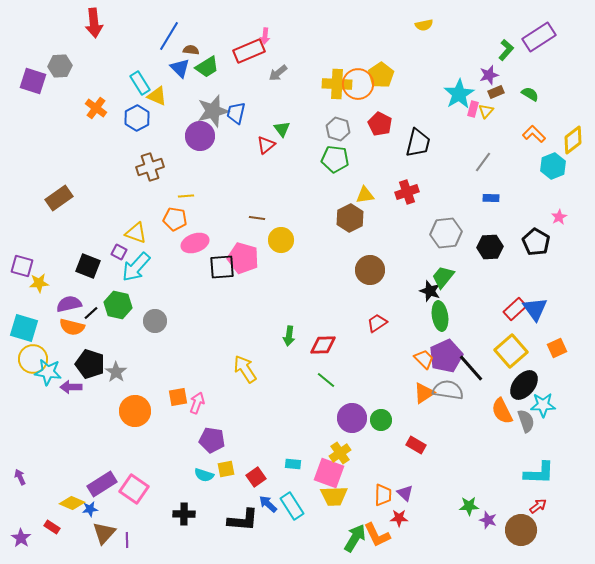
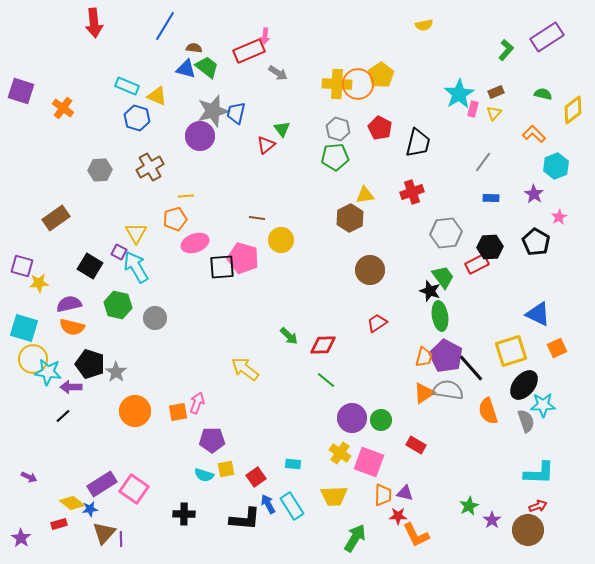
blue line at (169, 36): moved 4 px left, 10 px up
purple rectangle at (539, 37): moved 8 px right
brown semicircle at (191, 50): moved 3 px right, 2 px up
gray hexagon at (60, 66): moved 40 px right, 104 px down
green trapezoid at (207, 67): rotated 110 degrees counterclockwise
blue triangle at (180, 68): moved 6 px right, 1 px down; rotated 30 degrees counterclockwise
gray arrow at (278, 73): rotated 108 degrees counterclockwise
purple star at (489, 75): moved 45 px right, 119 px down; rotated 24 degrees counterclockwise
purple square at (33, 81): moved 12 px left, 10 px down
cyan rectangle at (140, 83): moved 13 px left, 3 px down; rotated 35 degrees counterclockwise
green semicircle at (530, 94): moved 13 px right; rotated 18 degrees counterclockwise
orange cross at (96, 108): moved 33 px left
yellow triangle at (486, 111): moved 8 px right, 2 px down
blue hexagon at (137, 118): rotated 15 degrees counterclockwise
red pentagon at (380, 124): moved 4 px down
yellow diamond at (573, 140): moved 30 px up
green pentagon at (335, 159): moved 2 px up; rotated 12 degrees counterclockwise
cyan hexagon at (553, 166): moved 3 px right
brown cross at (150, 167): rotated 12 degrees counterclockwise
red cross at (407, 192): moved 5 px right
brown rectangle at (59, 198): moved 3 px left, 20 px down
orange pentagon at (175, 219): rotated 25 degrees counterclockwise
yellow triangle at (136, 233): rotated 40 degrees clockwise
black square at (88, 266): moved 2 px right; rotated 10 degrees clockwise
cyan arrow at (136, 267): rotated 108 degrees clockwise
green trapezoid at (443, 277): rotated 105 degrees clockwise
red rectangle at (515, 309): moved 38 px left, 45 px up; rotated 15 degrees clockwise
blue triangle at (535, 309): moved 3 px right, 5 px down; rotated 28 degrees counterclockwise
black line at (91, 313): moved 28 px left, 103 px down
gray circle at (155, 321): moved 3 px up
green arrow at (289, 336): rotated 54 degrees counterclockwise
yellow square at (511, 351): rotated 24 degrees clockwise
purple pentagon at (446, 356): rotated 20 degrees counterclockwise
orange trapezoid at (424, 359): moved 2 px up; rotated 60 degrees clockwise
yellow arrow at (245, 369): rotated 20 degrees counterclockwise
orange square at (178, 397): moved 15 px down
orange semicircle at (502, 411): moved 14 px left; rotated 8 degrees clockwise
purple pentagon at (212, 440): rotated 10 degrees counterclockwise
yellow cross at (340, 453): rotated 20 degrees counterclockwise
pink square at (329, 473): moved 40 px right, 11 px up
purple arrow at (20, 477): moved 9 px right; rotated 140 degrees clockwise
purple triangle at (405, 493): rotated 30 degrees counterclockwise
yellow diamond at (72, 503): rotated 15 degrees clockwise
blue arrow at (268, 504): rotated 18 degrees clockwise
green star at (469, 506): rotated 24 degrees counterclockwise
red arrow at (538, 506): rotated 18 degrees clockwise
red star at (399, 518): moved 1 px left, 2 px up
black L-shape at (243, 520): moved 2 px right, 1 px up
purple star at (488, 520): moved 4 px right; rotated 18 degrees clockwise
red rectangle at (52, 527): moved 7 px right, 3 px up; rotated 49 degrees counterclockwise
brown circle at (521, 530): moved 7 px right
orange L-shape at (377, 535): moved 39 px right
purple line at (127, 540): moved 6 px left, 1 px up
